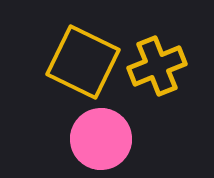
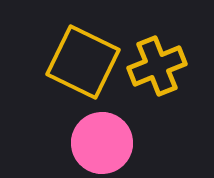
pink circle: moved 1 px right, 4 px down
